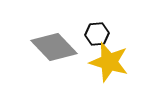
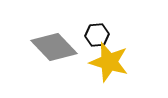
black hexagon: moved 1 px down
